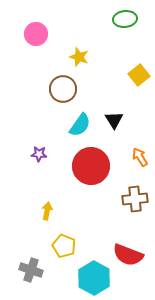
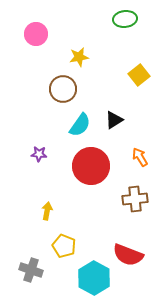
yellow star: rotated 30 degrees counterclockwise
black triangle: rotated 30 degrees clockwise
